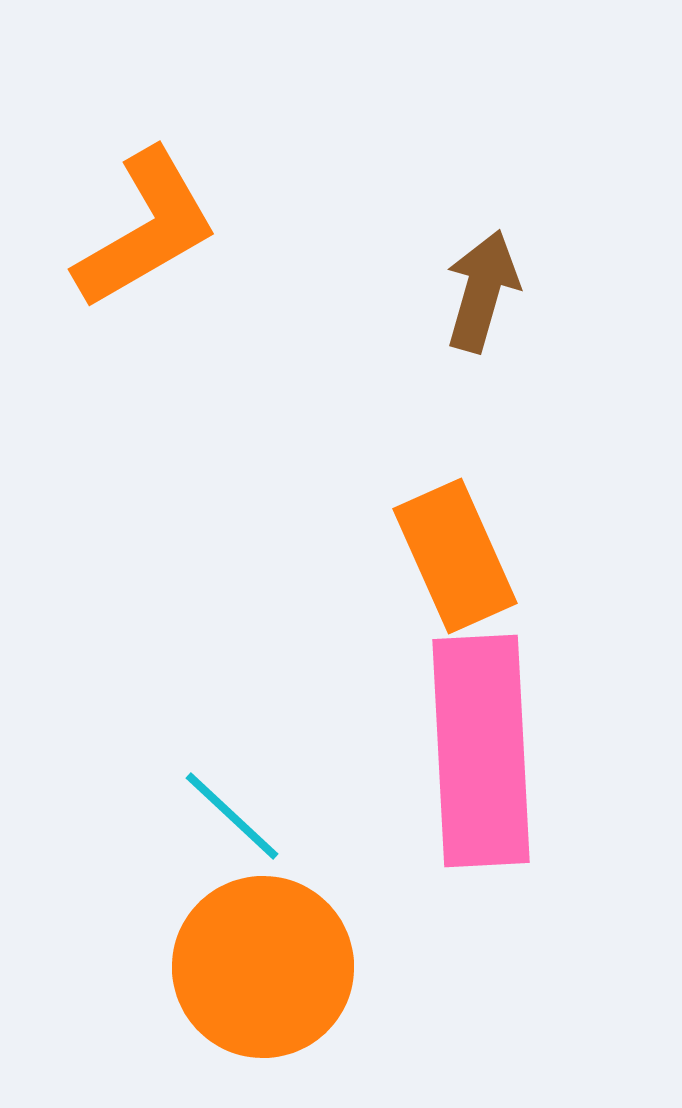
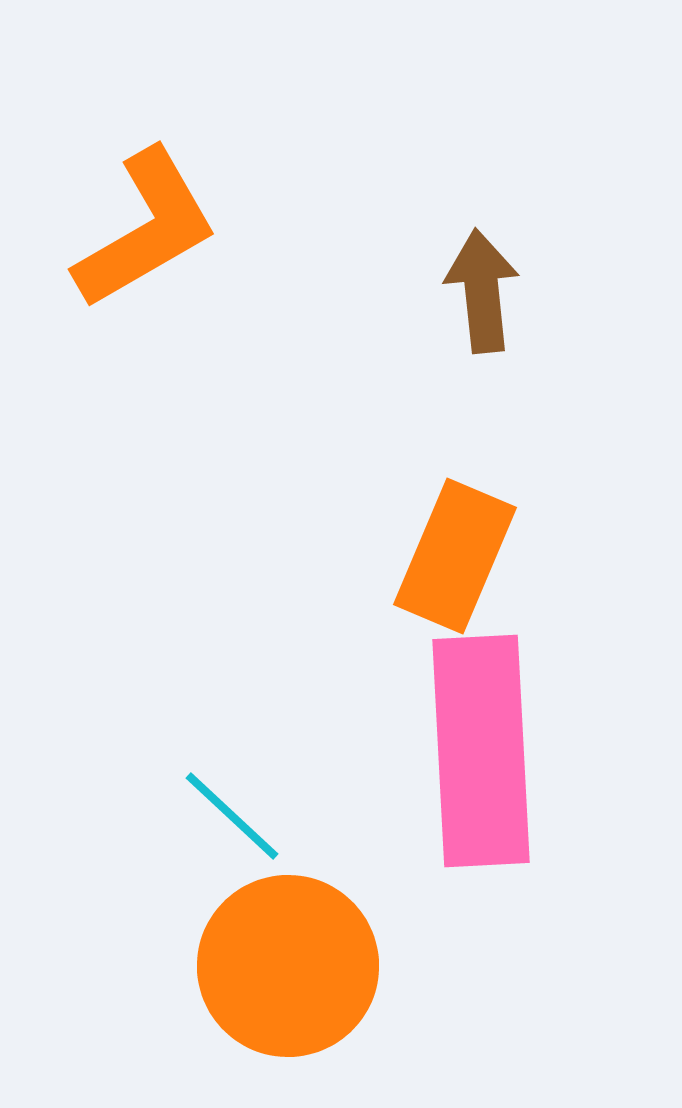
brown arrow: rotated 22 degrees counterclockwise
orange rectangle: rotated 47 degrees clockwise
orange circle: moved 25 px right, 1 px up
